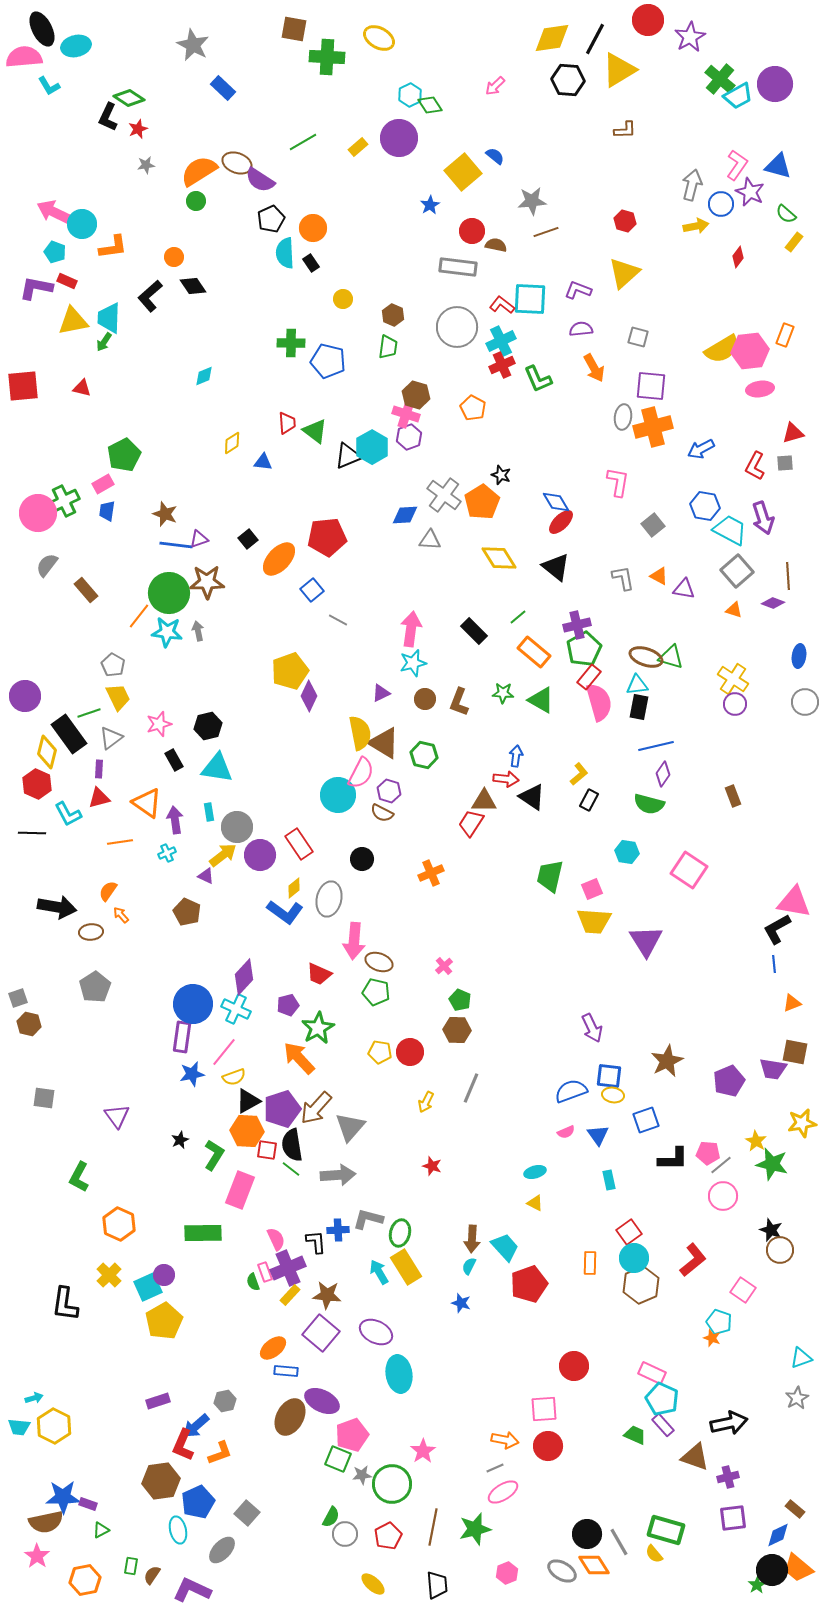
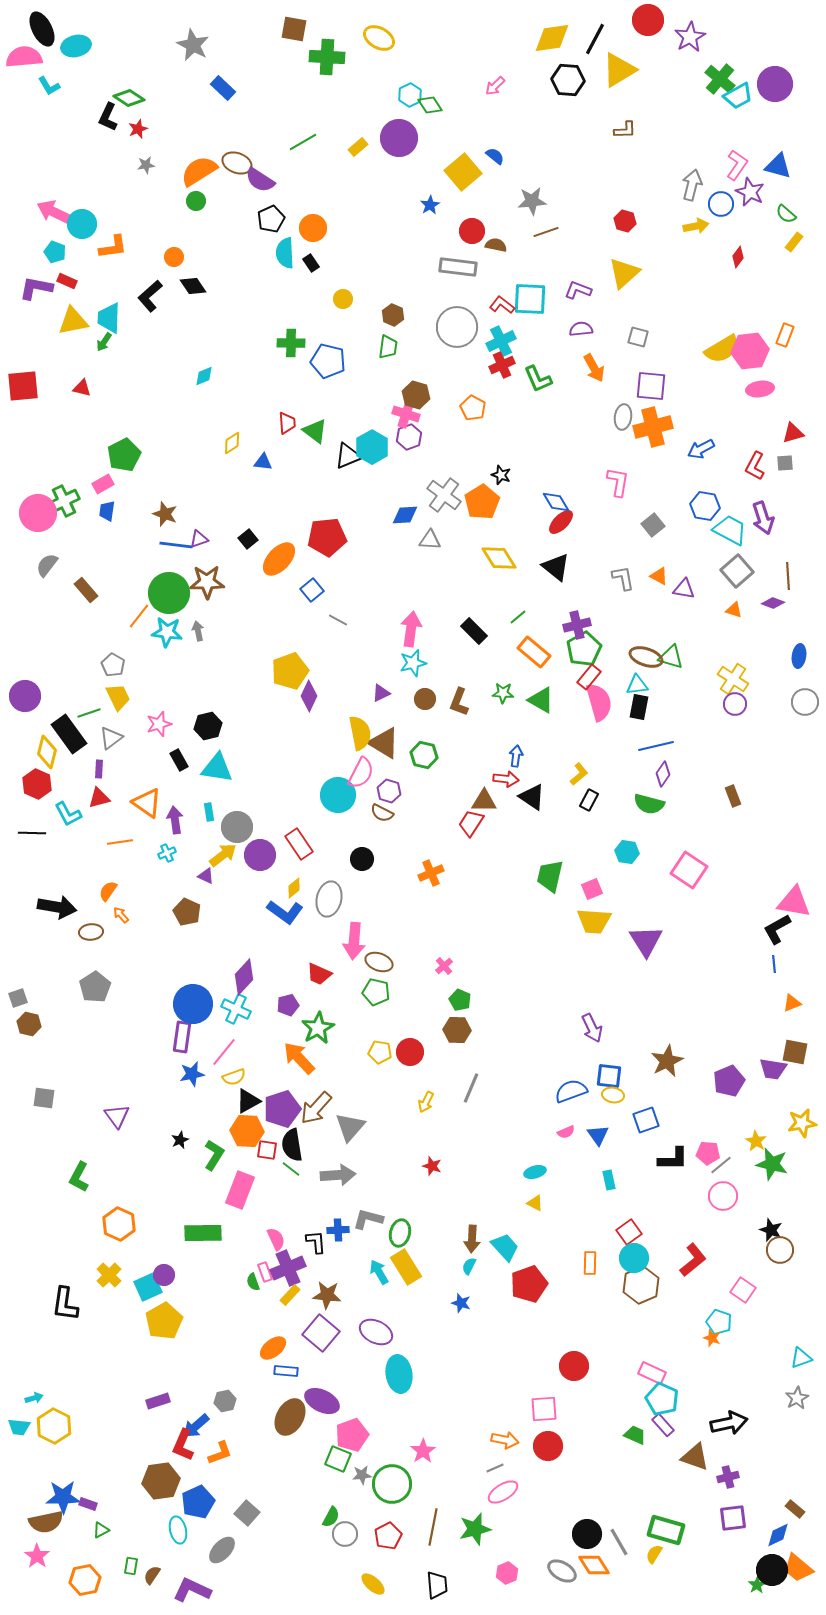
black rectangle at (174, 760): moved 5 px right
yellow semicircle at (654, 1554): rotated 72 degrees clockwise
